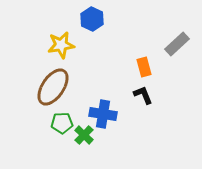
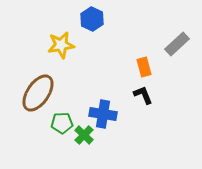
brown ellipse: moved 15 px left, 6 px down
